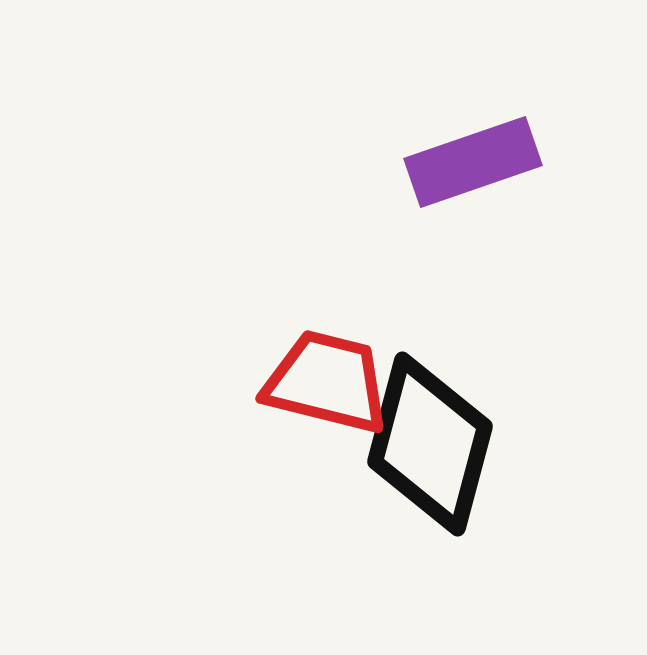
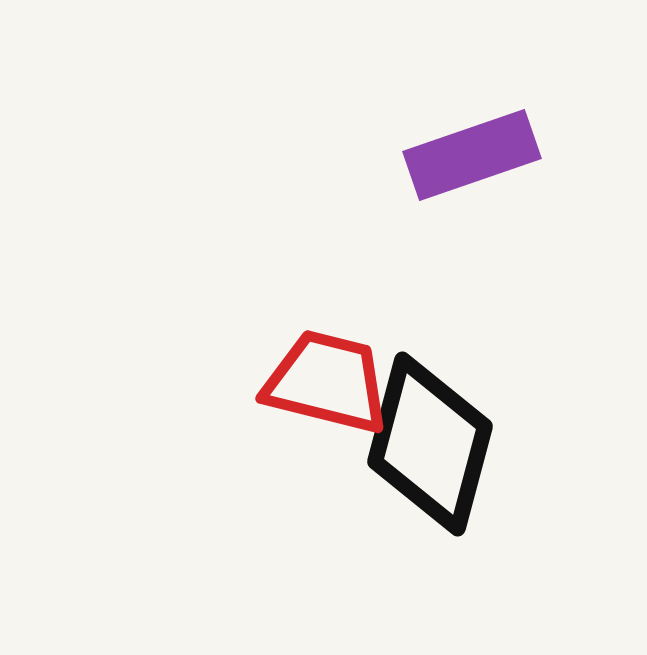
purple rectangle: moved 1 px left, 7 px up
